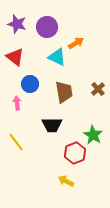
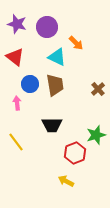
orange arrow: rotated 77 degrees clockwise
brown trapezoid: moved 9 px left, 7 px up
green star: moved 3 px right; rotated 24 degrees clockwise
